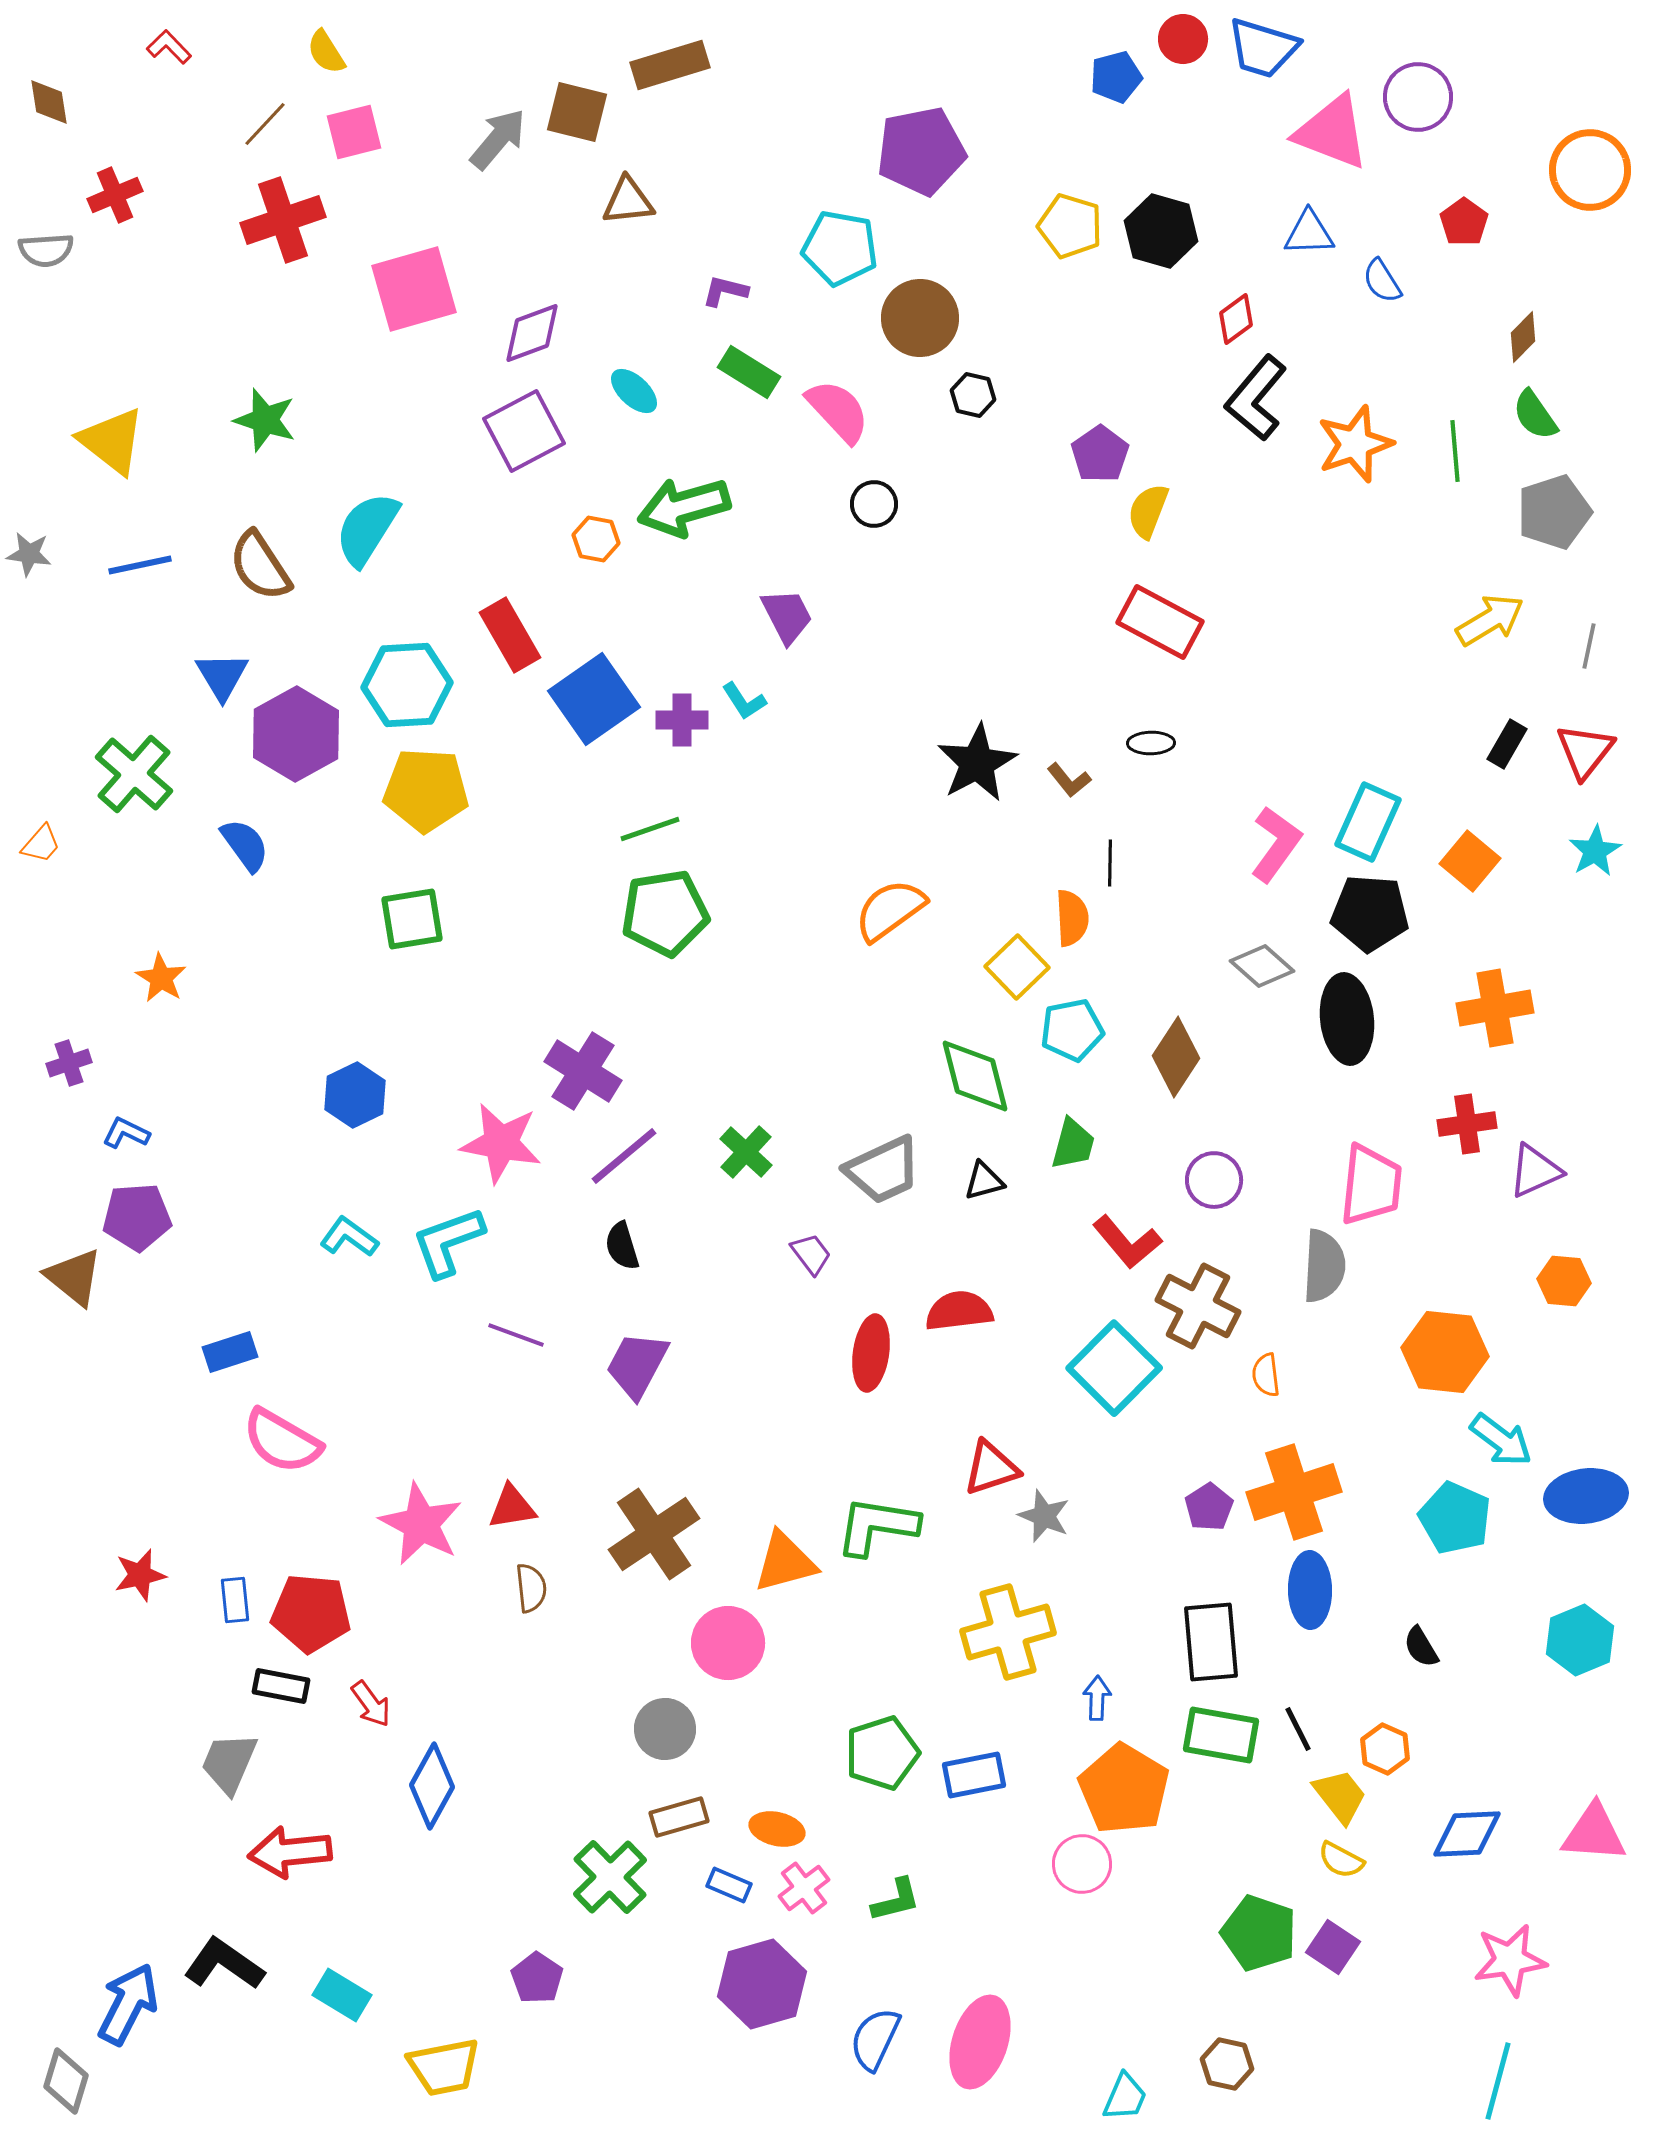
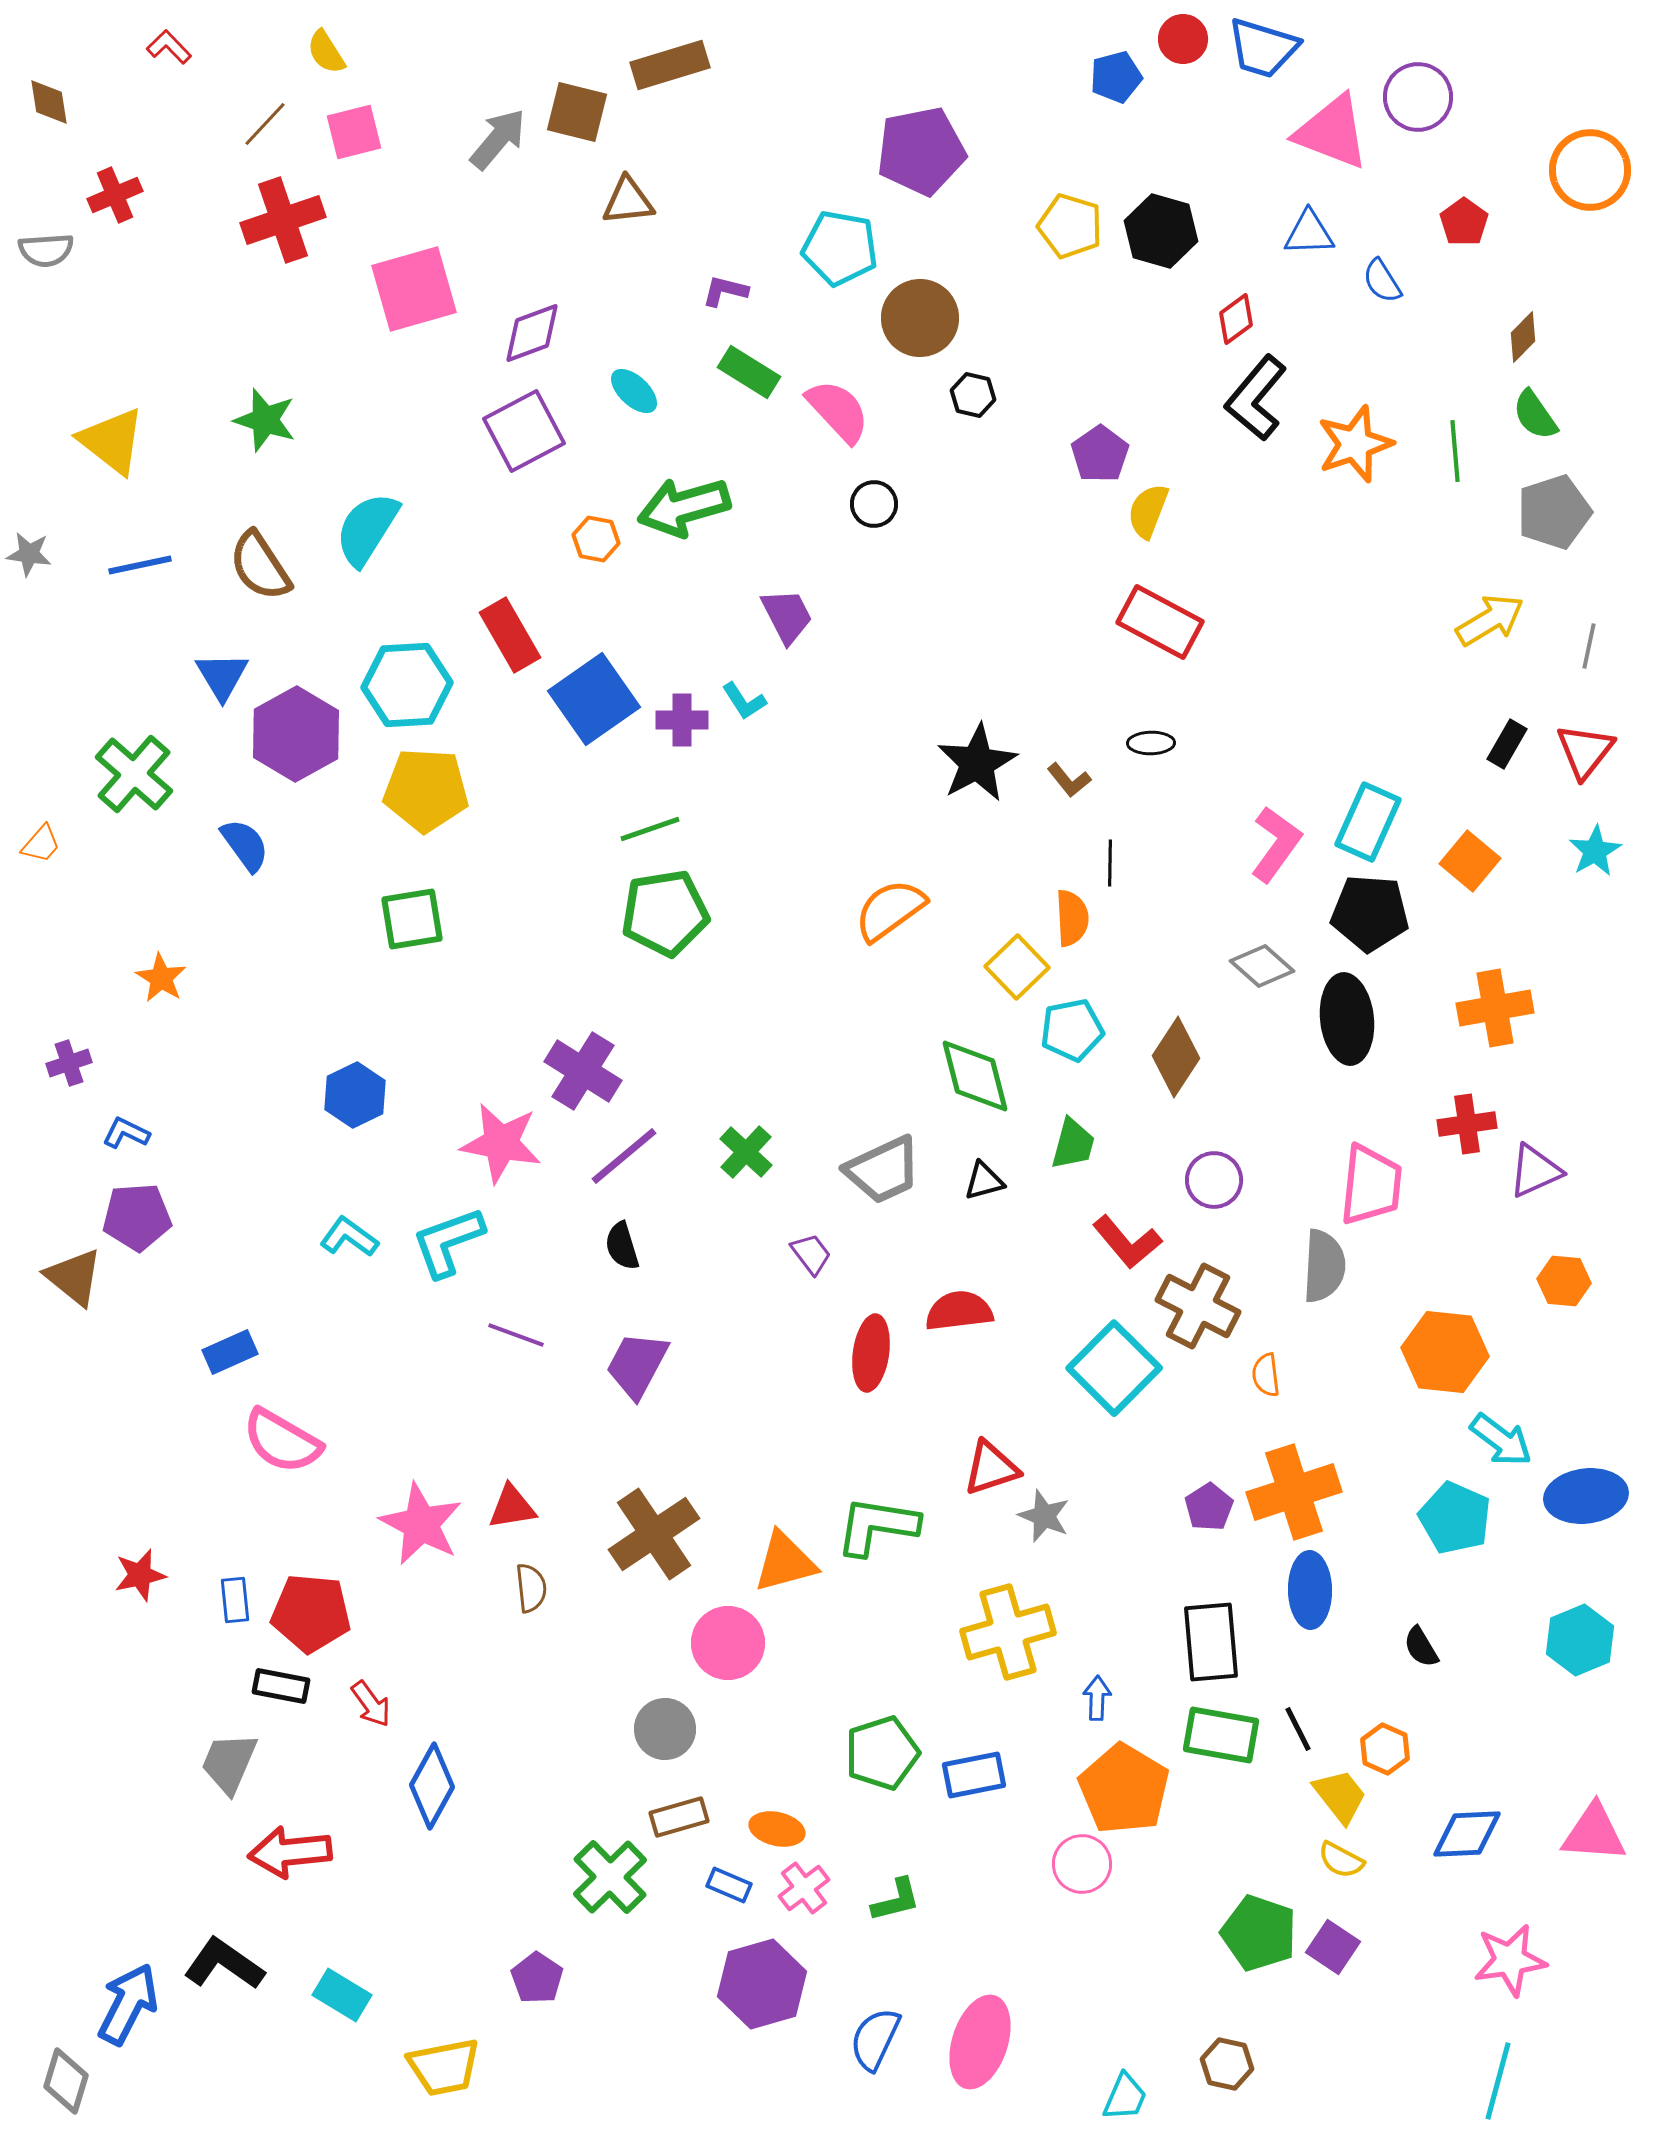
blue rectangle at (230, 1352): rotated 6 degrees counterclockwise
